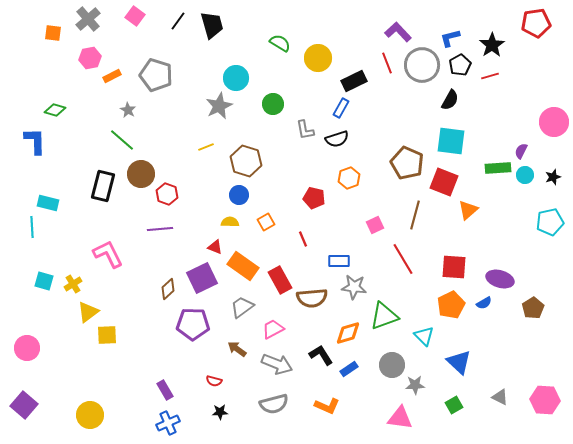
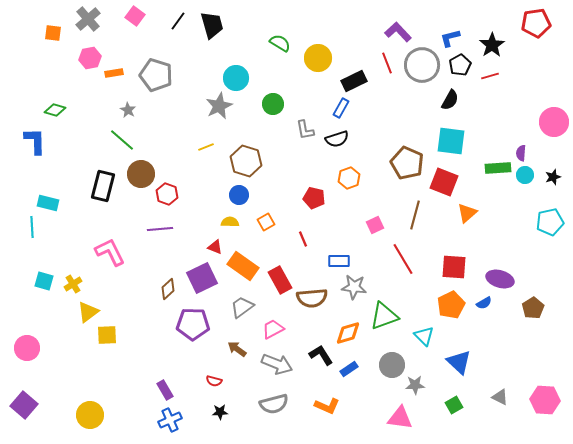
orange rectangle at (112, 76): moved 2 px right, 3 px up; rotated 18 degrees clockwise
purple semicircle at (521, 151): moved 2 px down; rotated 21 degrees counterclockwise
orange triangle at (468, 210): moved 1 px left, 3 px down
pink L-shape at (108, 254): moved 2 px right, 2 px up
blue cross at (168, 423): moved 2 px right, 3 px up
